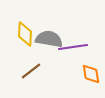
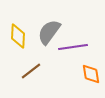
yellow diamond: moved 7 px left, 2 px down
gray semicircle: moved 7 px up; rotated 64 degrees counterclockwise
